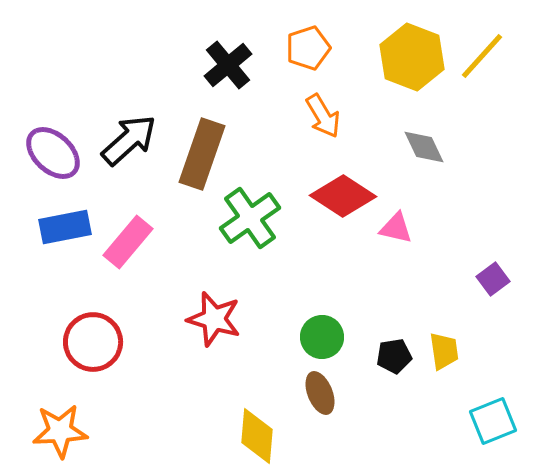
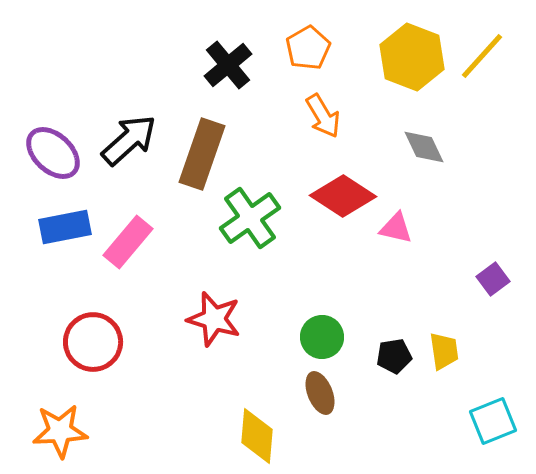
orange pentagon: rotated 12 degrees counterclockwise
